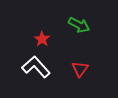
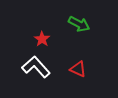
green arrow: moved 1 px up
red triangle: moved 2 px left; rotated 42 degrees counterclockwise
